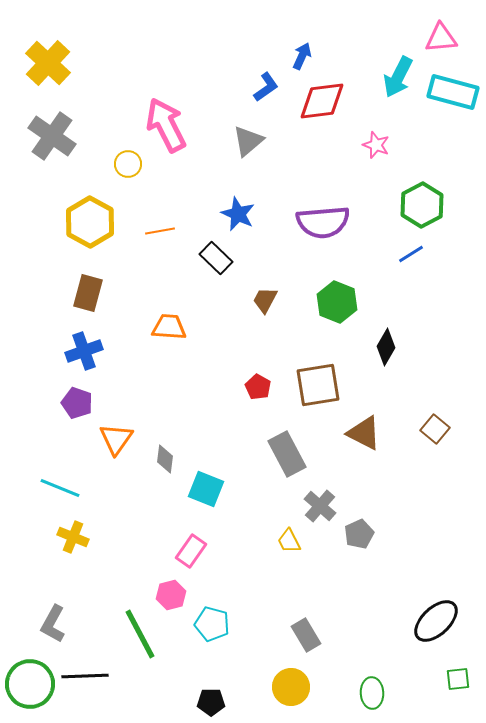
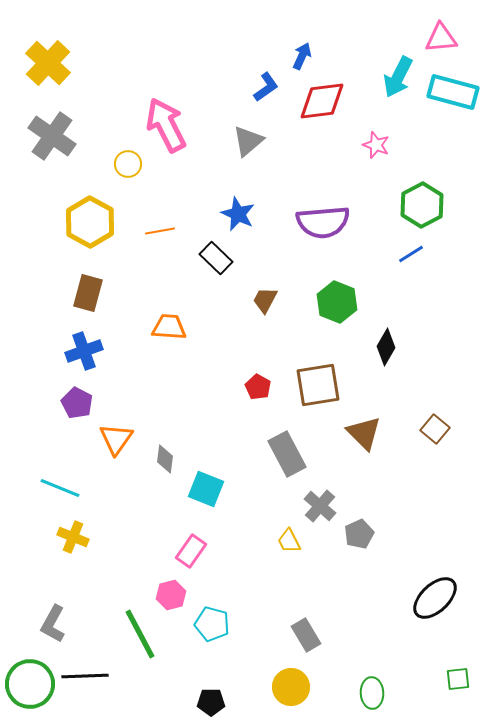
purple pentagon at (77, 403): rotated 8 degrees clockwise
brown triangle at (364, 433): rotated 18 degrees clockwise
black ellipse at (436, 621): moved 1 px left, 23 px up
